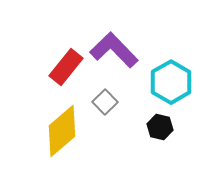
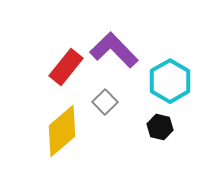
cyan hexagon: moved 1 px left, 1 px up
